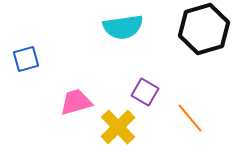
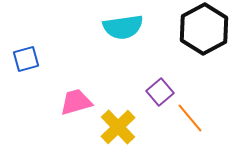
black hexagon: rotated 12 degrees counterclockwise
purple square: moved 15 px right; rotated 20 degrees clockwise
